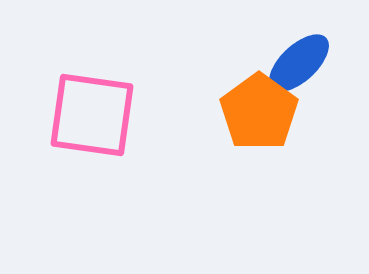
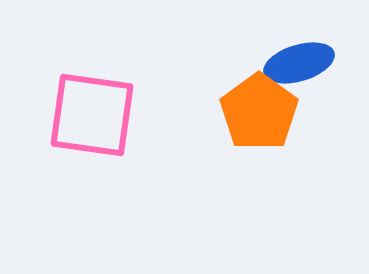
blue ellipse: rotated 26 degrees clockwise
